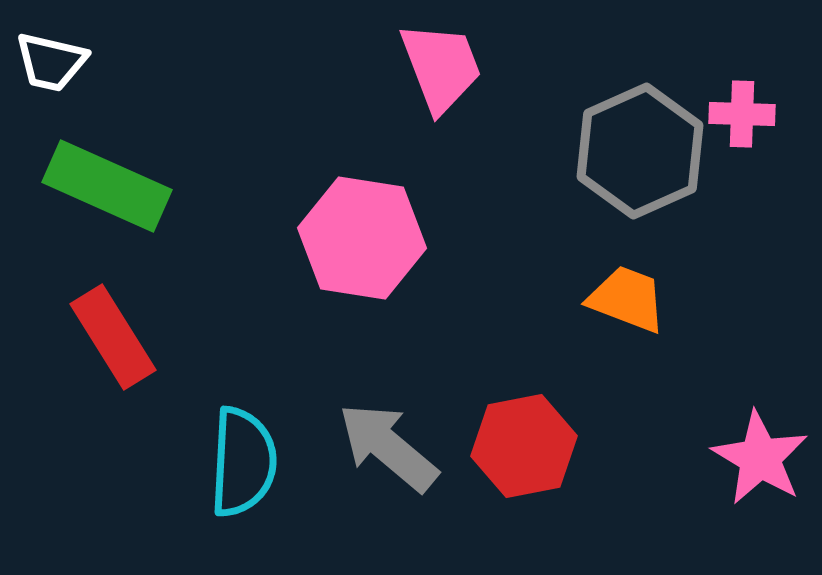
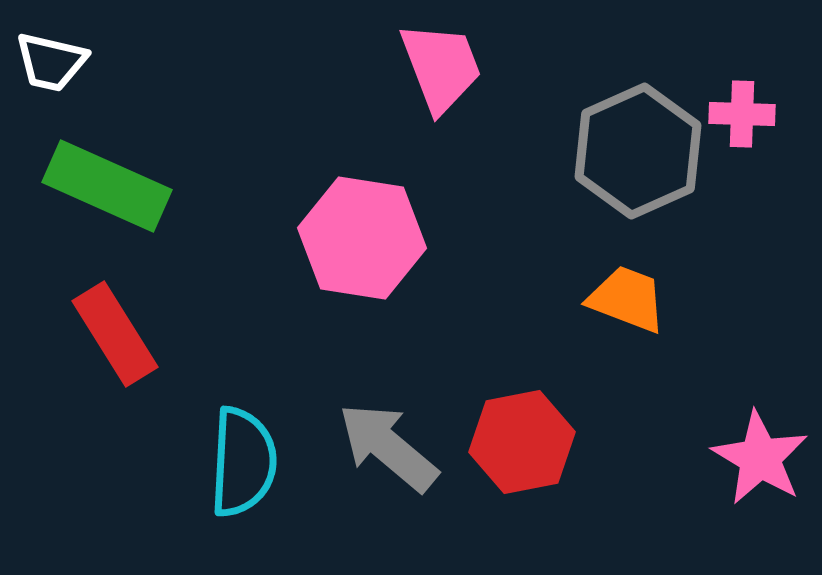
gray hexagon: moved 2 px left
red rectangle: moved 2 px right, 3 px up
red hexagon: moved 2 px left, 4 px up
